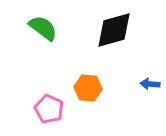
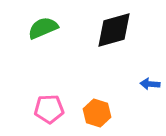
green semicircle: rotated 60 degrees counterclockwise
orange hexagon: moved 9 px right, 25 px down; rotated 12 degrees clockwise
pink pentagon: rotated 28 degrees counterclockwise
